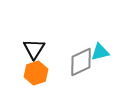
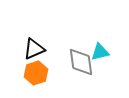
black triangle: rotated 35 degrees clockwise
gray diamond: rotated 72 degrees counterclockwise
